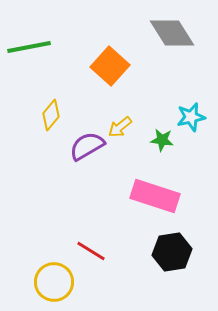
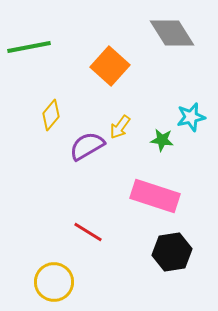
yellow arrow: rotated 15 degrees counterclockwise
red line: moved 3 px left, 19 px up
